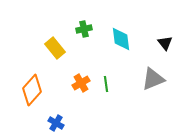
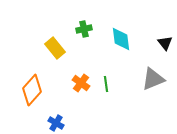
orange cross: rotated 24 degrees counterclockwise
